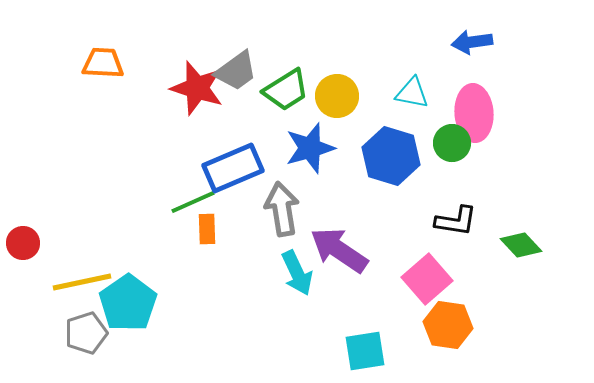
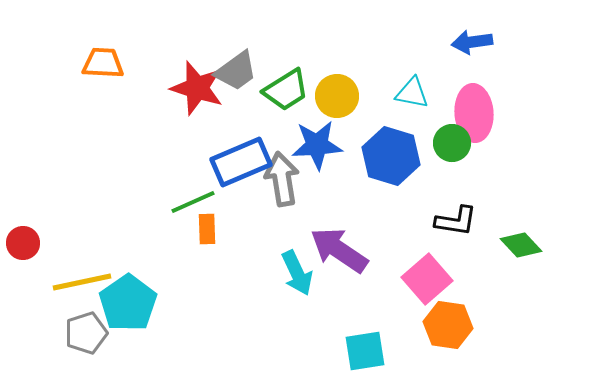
blue star: moved 7 px right, 3 px up; rotated 12 degrees clockwise
blue rectangle: moved 8 px right, 6 px up
gray arrow: moved 30 px up
